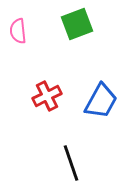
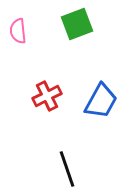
black line: moved 4 px left, 6 px down
